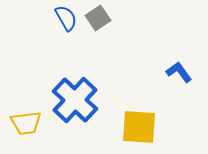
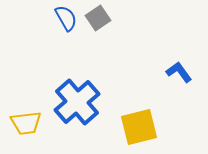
blue cross: moved 2 px right, 2 px down; rotated 6 degrees clockwise
yellow square: rotated 18 degrees counterclockwise
